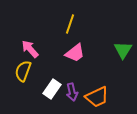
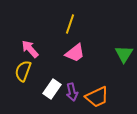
green triangle: moved 1 px right, 4 px down
